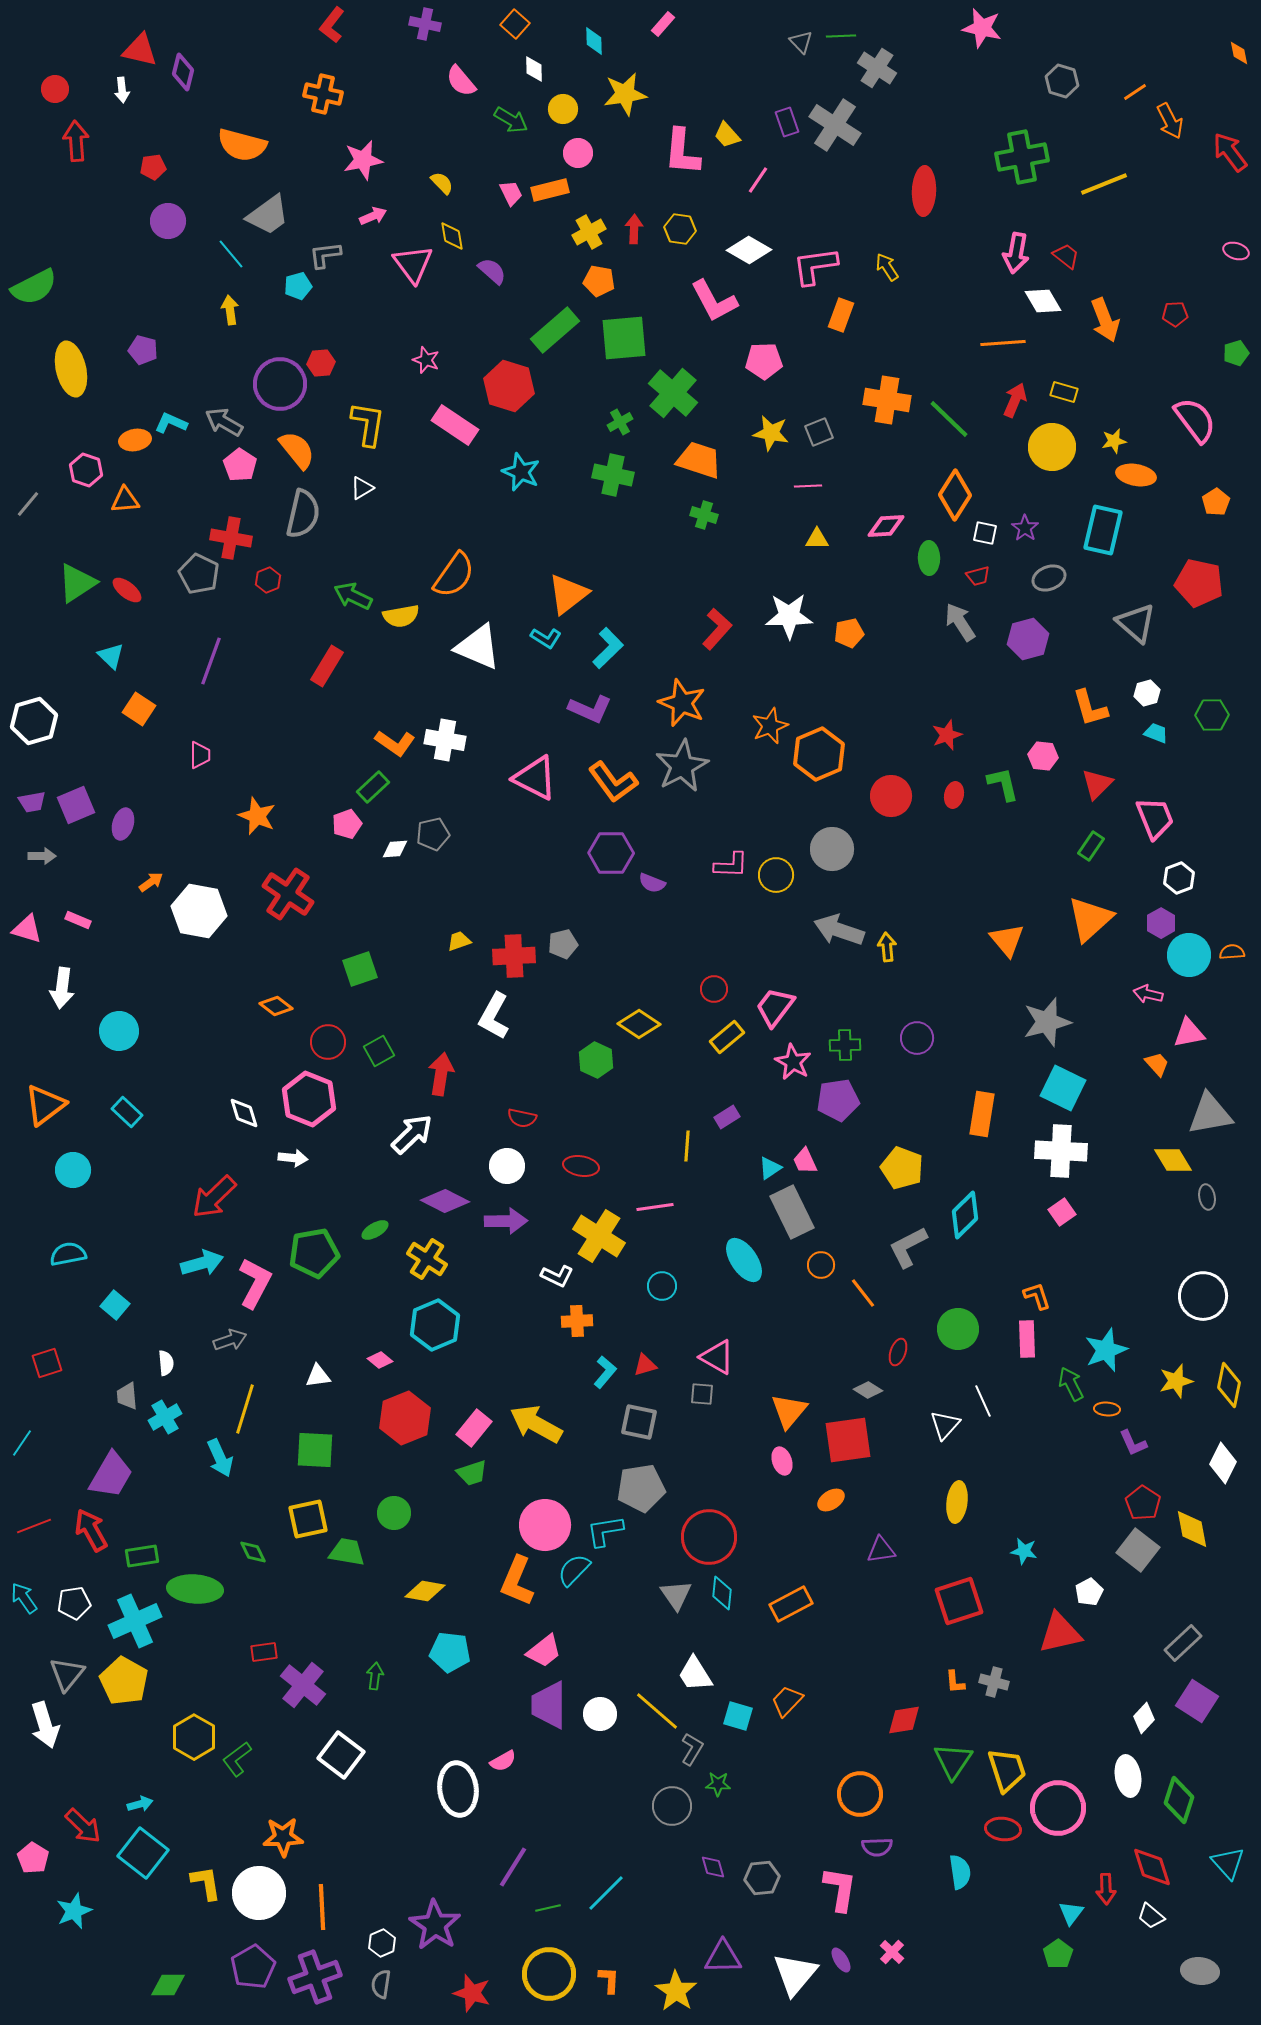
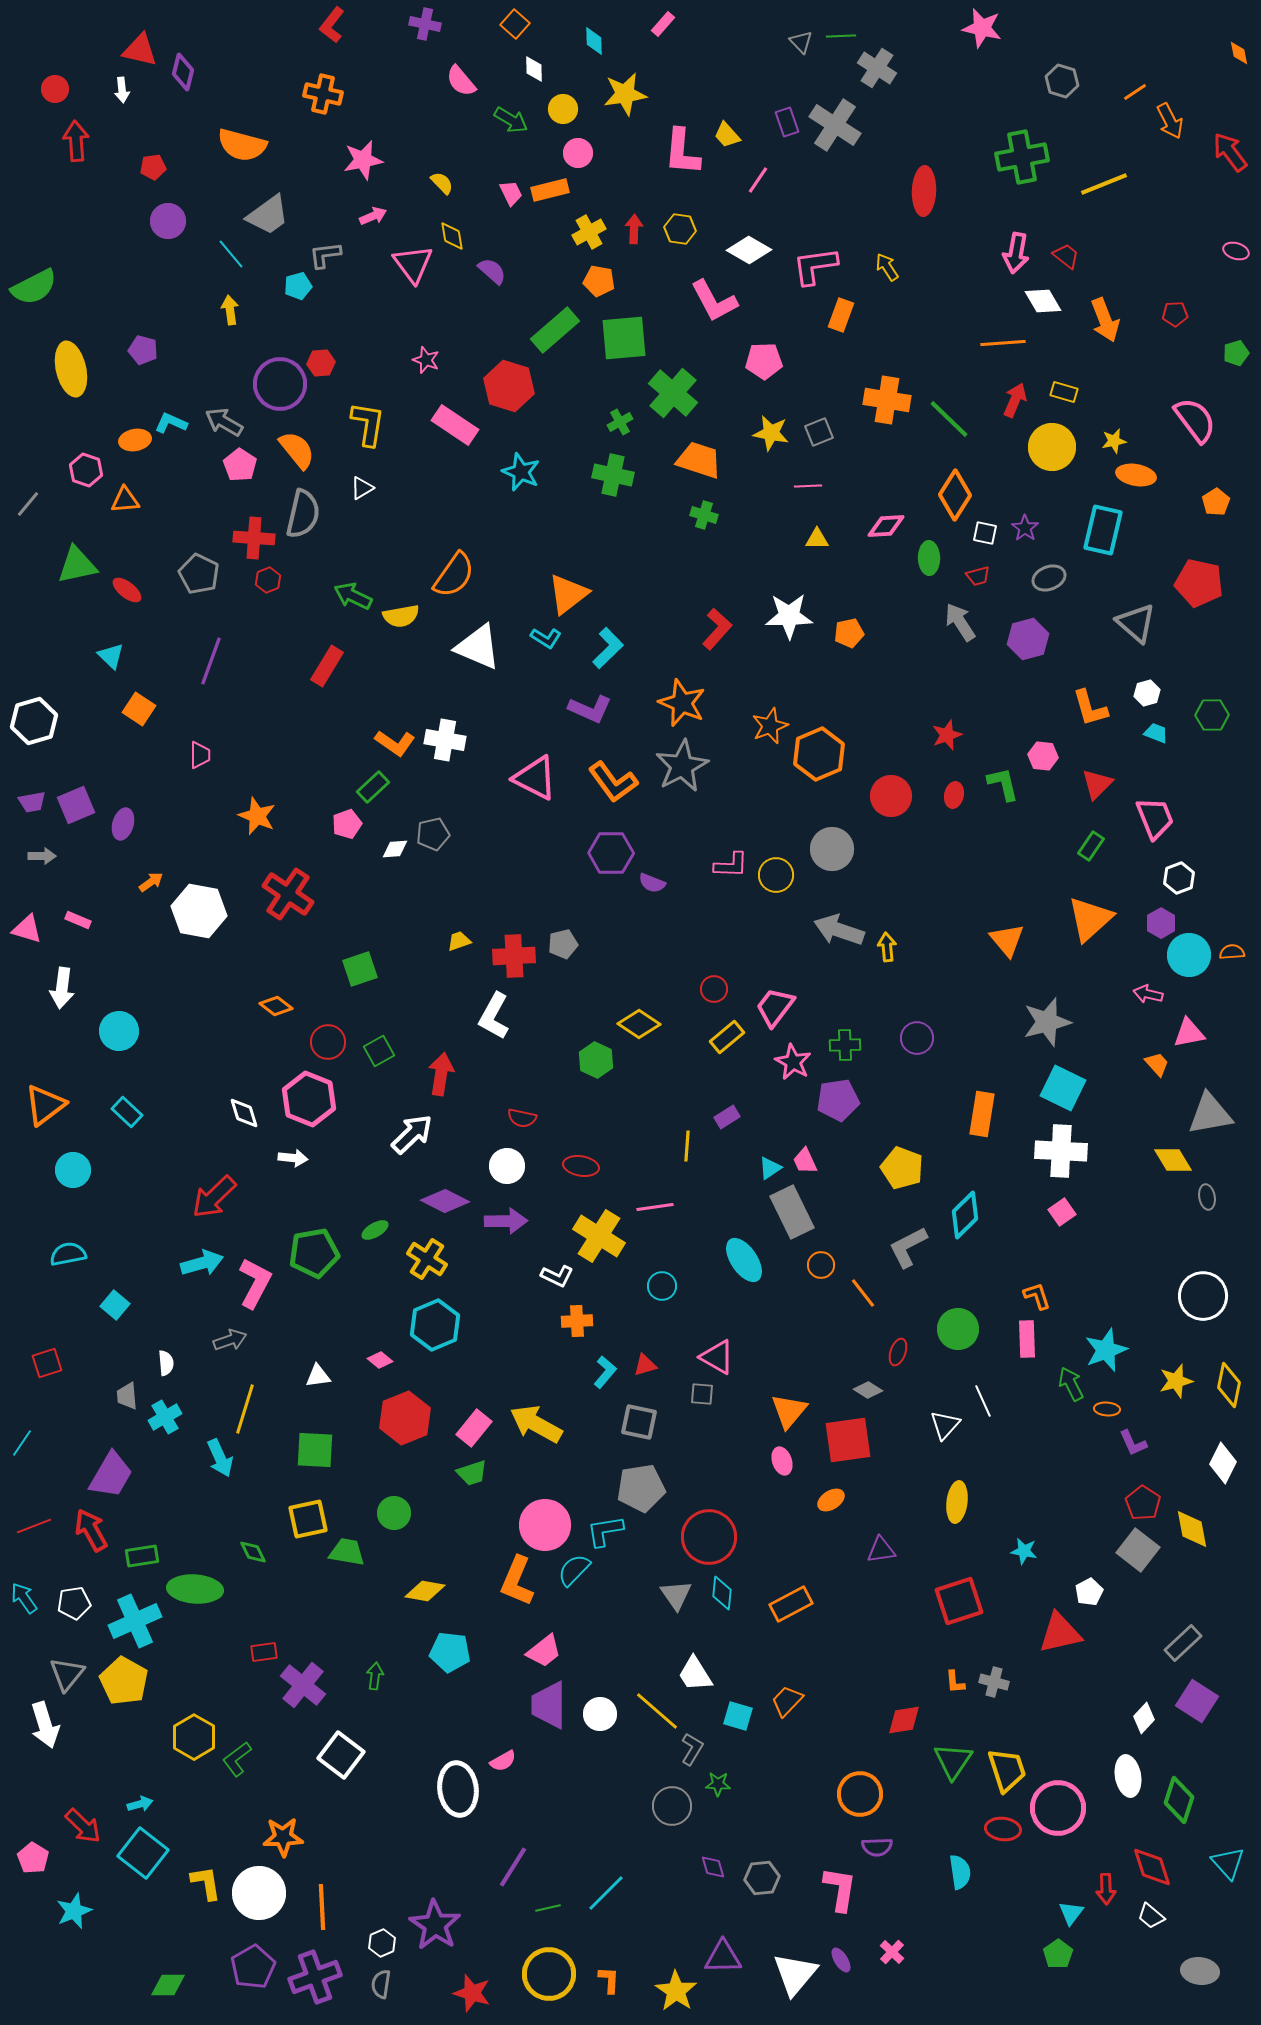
red cross at (231, 538): moved 23 px right; rotated 6 degrees counterclockwise
green triangle at (77, 583): moved 18 px up; rotated 21 degrees clockwise
